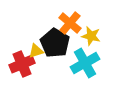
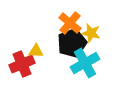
yellow star: moved 3 px up
black pentagon: moved 17 px right; rotated 20 degrees clockwise
yellow triangle: rotated 21 degrees clockwise
